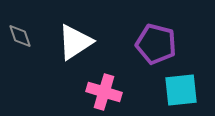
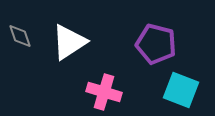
white triangle: moved 6 px left
cyan square: rotated 27 degrees clockwise
